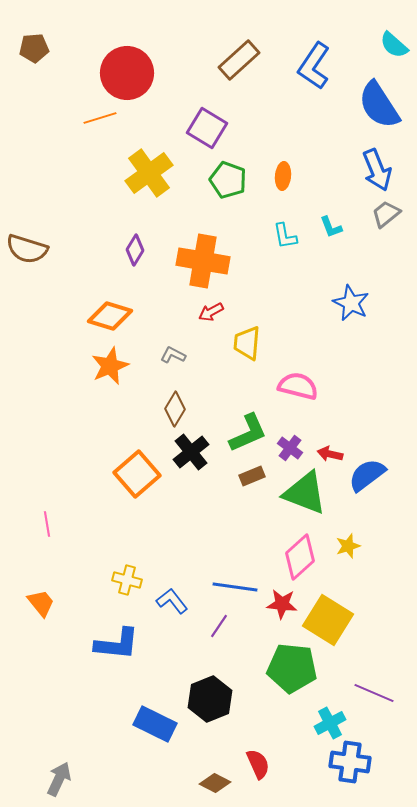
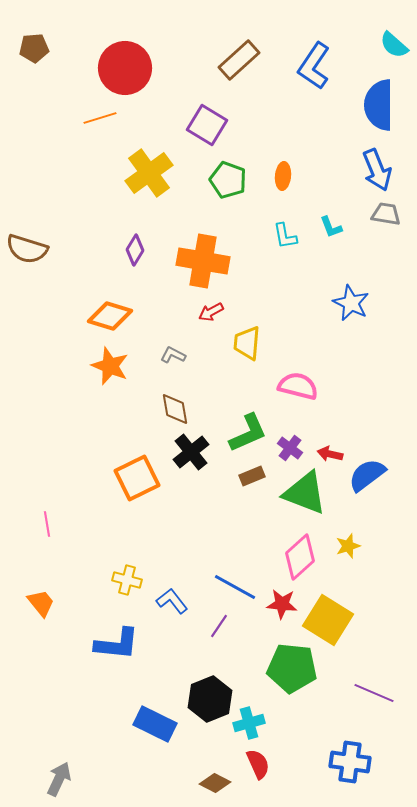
red circle at (127, 73): moved 2 px left, 5 px up
blue semicircle at (379, 105): rotated 33 degrees clockwise
purple square at (207, 128): moved 3 px up
gray trapezoid at (386, 214): rotated 48 degrees clockwise
orange star at (110, 366): rotated 27 degrees counterclockwise
brown diamond at (175, 409): rotated 40 degrees counterclockwise
orange square at (137, 474): moved 4 px down; rotated 15 degrees clockwise
blue line at (235, 587): rotated 21 degrees clockwise
cyan cross at (330, 723): moved 81 px left; rotated 12 degrees clockwise
